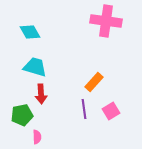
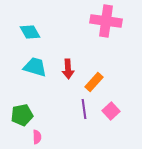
red arrow: moved 27 px right, 25 px up
pink square: rotated 12 degrees counterclockwise
